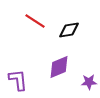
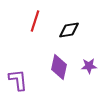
red line: rotated 75 degrees clockwise
purple diamond: rotated 55 degrees counterclockwise
purple star: moved 16 px up
